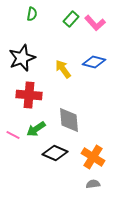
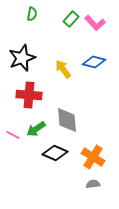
gray diamond: moved 2 px left
